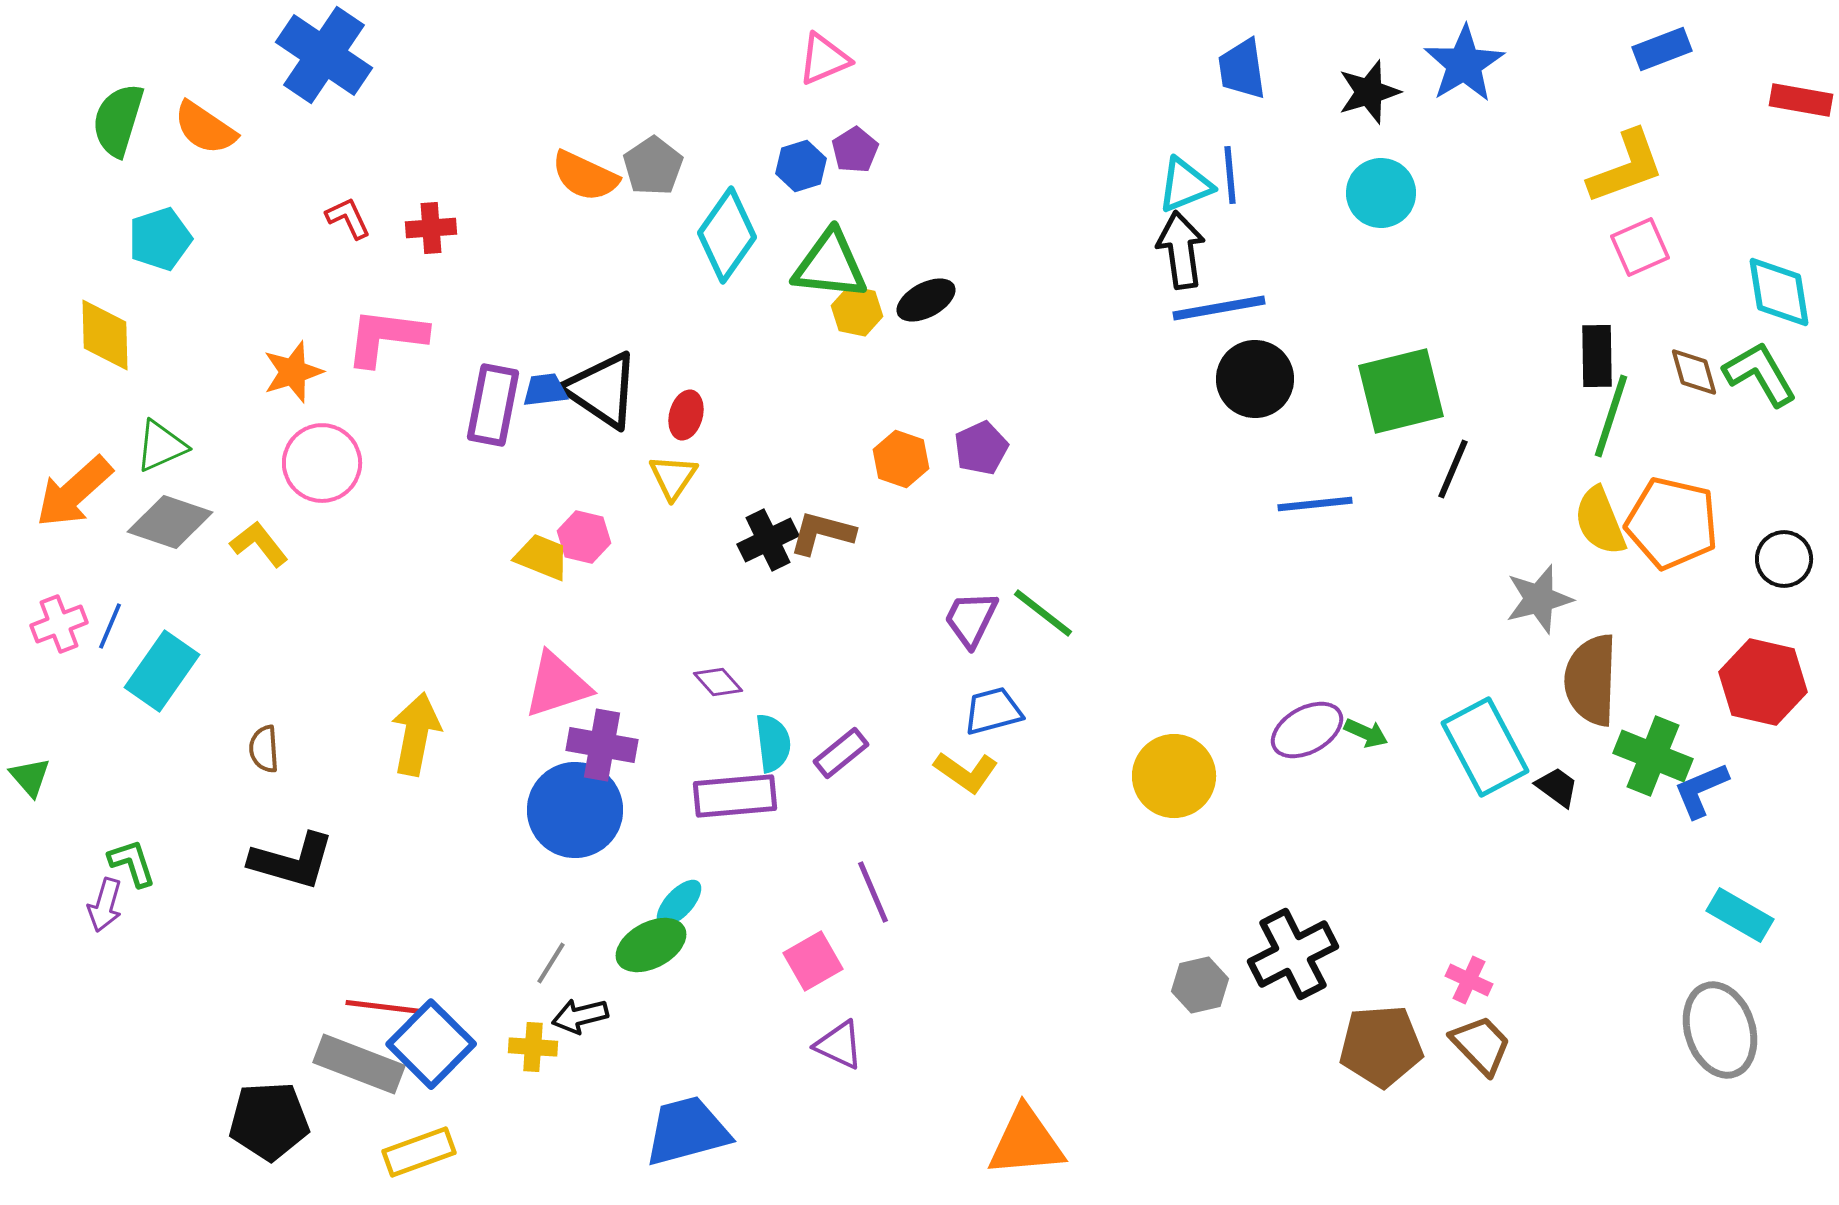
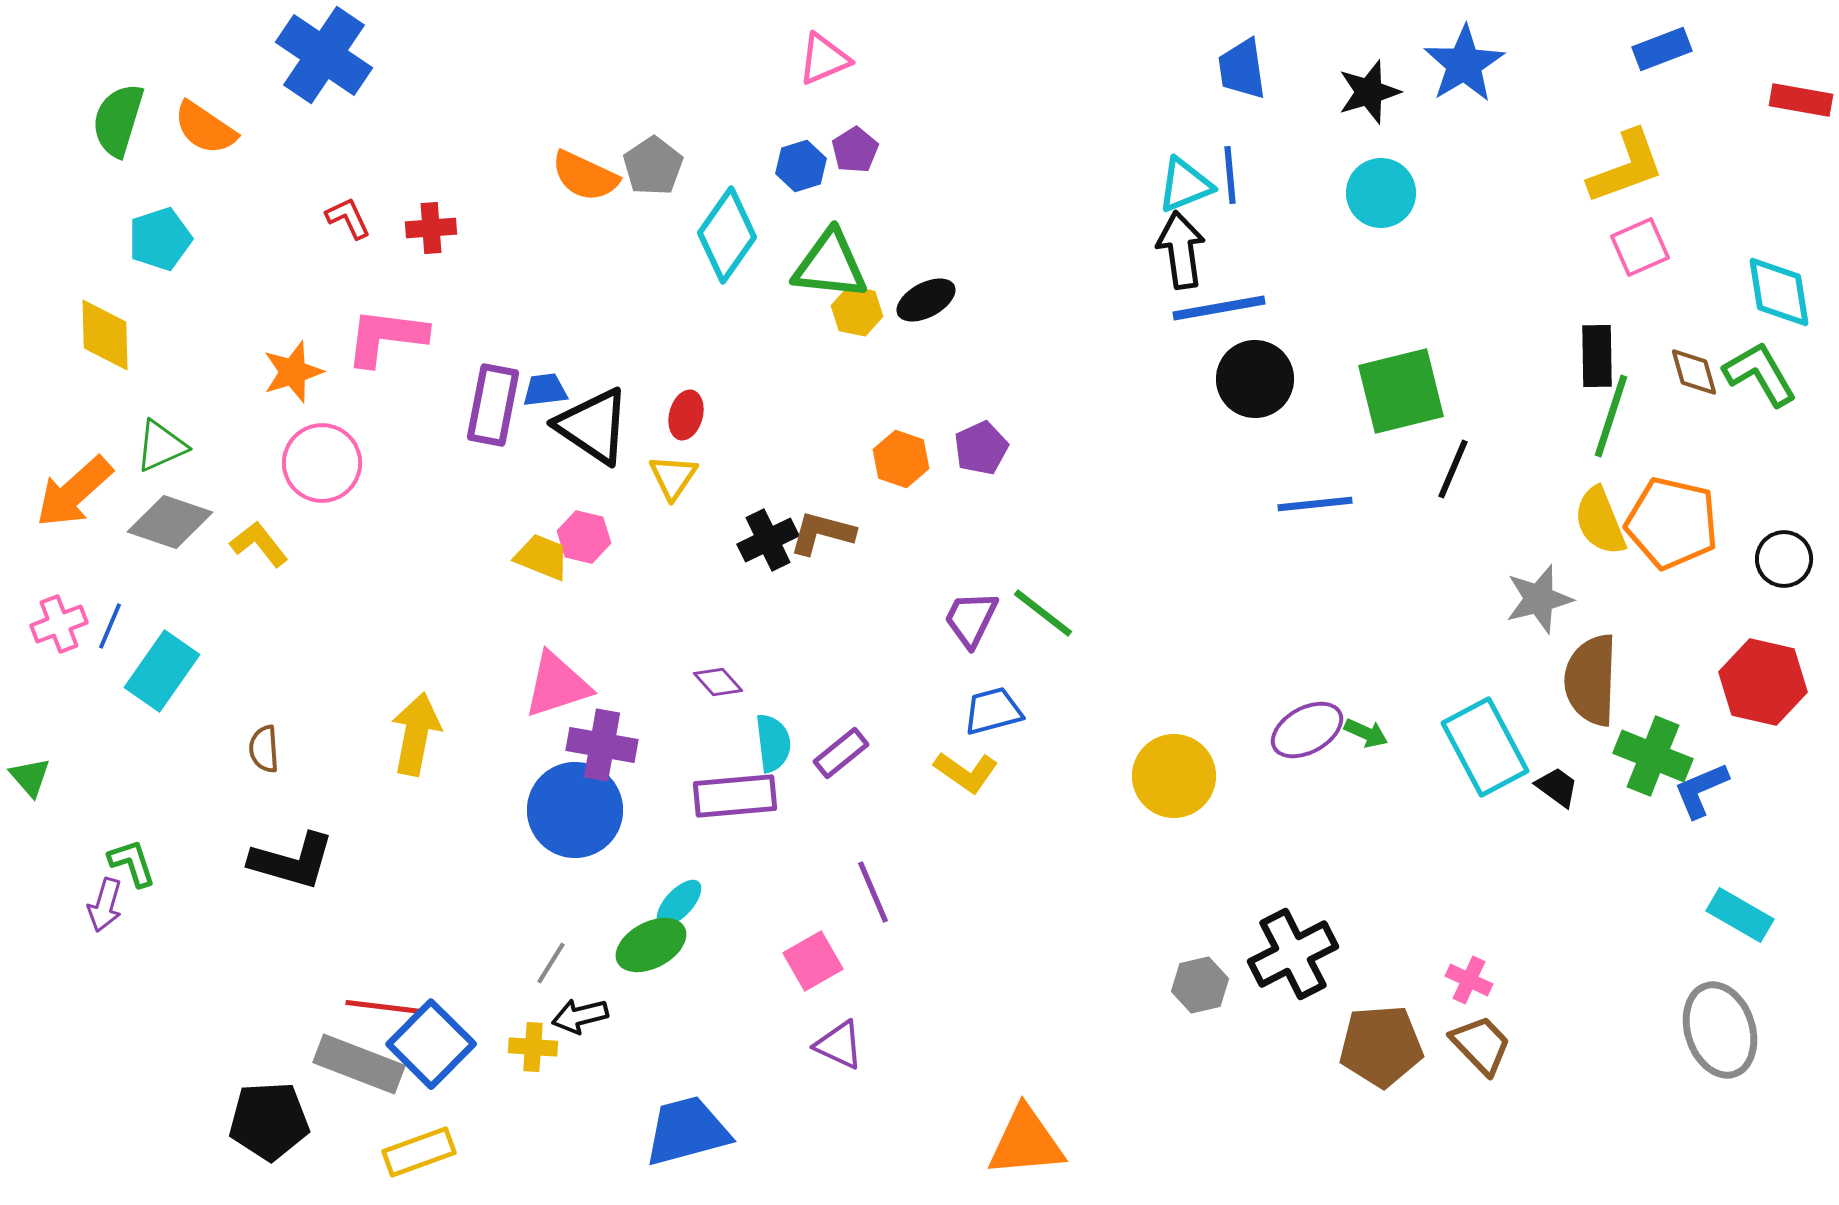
black triangle at (602, 390): moved 9 px left, 36 px down
